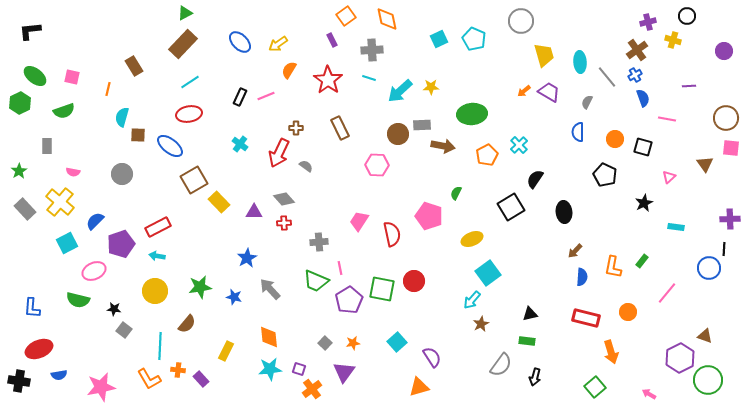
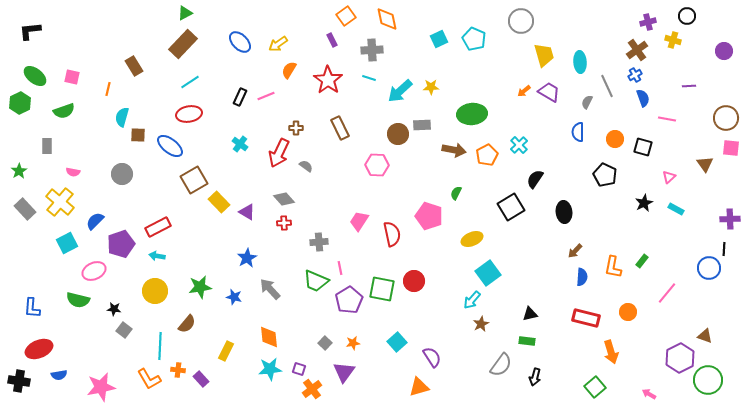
gray line at (607, 77): moved 9 px down; rotated 15 degrees clockwise
brown arrow at (443, 146): moved 11 px right, 4 px down
purple triangle at (254, 212): moved 7 px left; rotated 30 degrees clockwise
cyan rectangle at (676, 227): moved 18 px up; rotated 21 degrees clockwise
